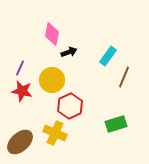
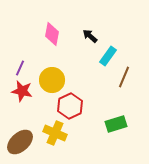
black arrow: moved 21 px right, 16 px up; rotated 119 degrees counterclockwise
